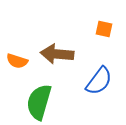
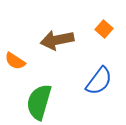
orange square: rotated 30 degrees clockwise
brown arrow: moved 14 px up; rotated 16 degrees counterclockwise
orange semicircle: moved 2 px left; rotated 15 degrees clockwise
